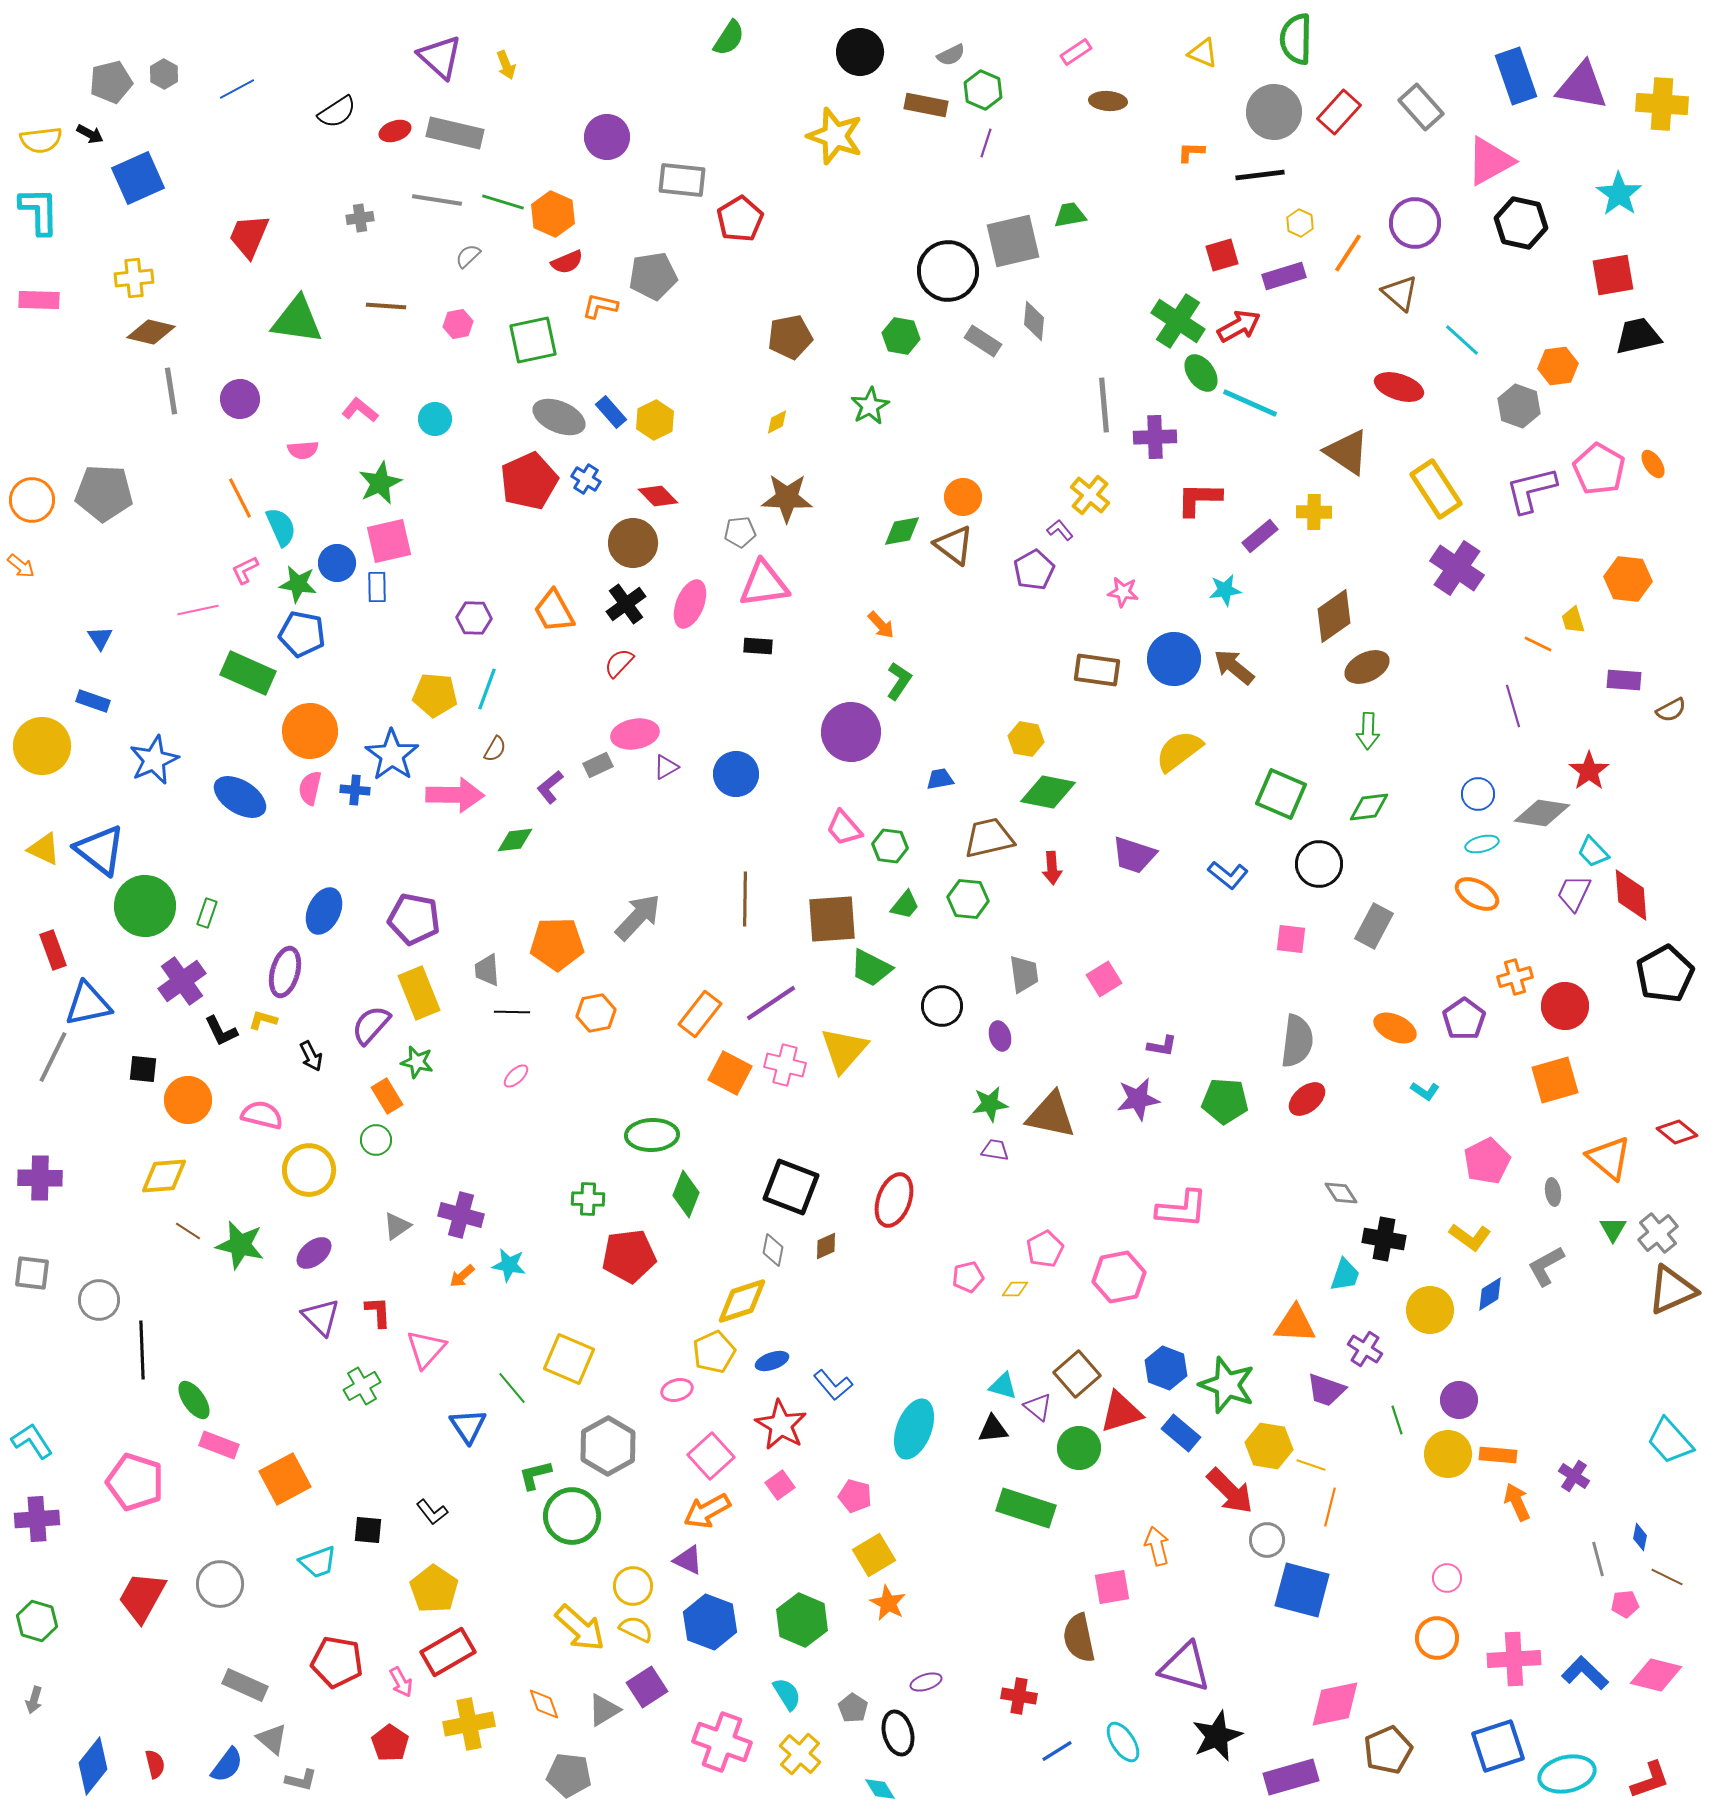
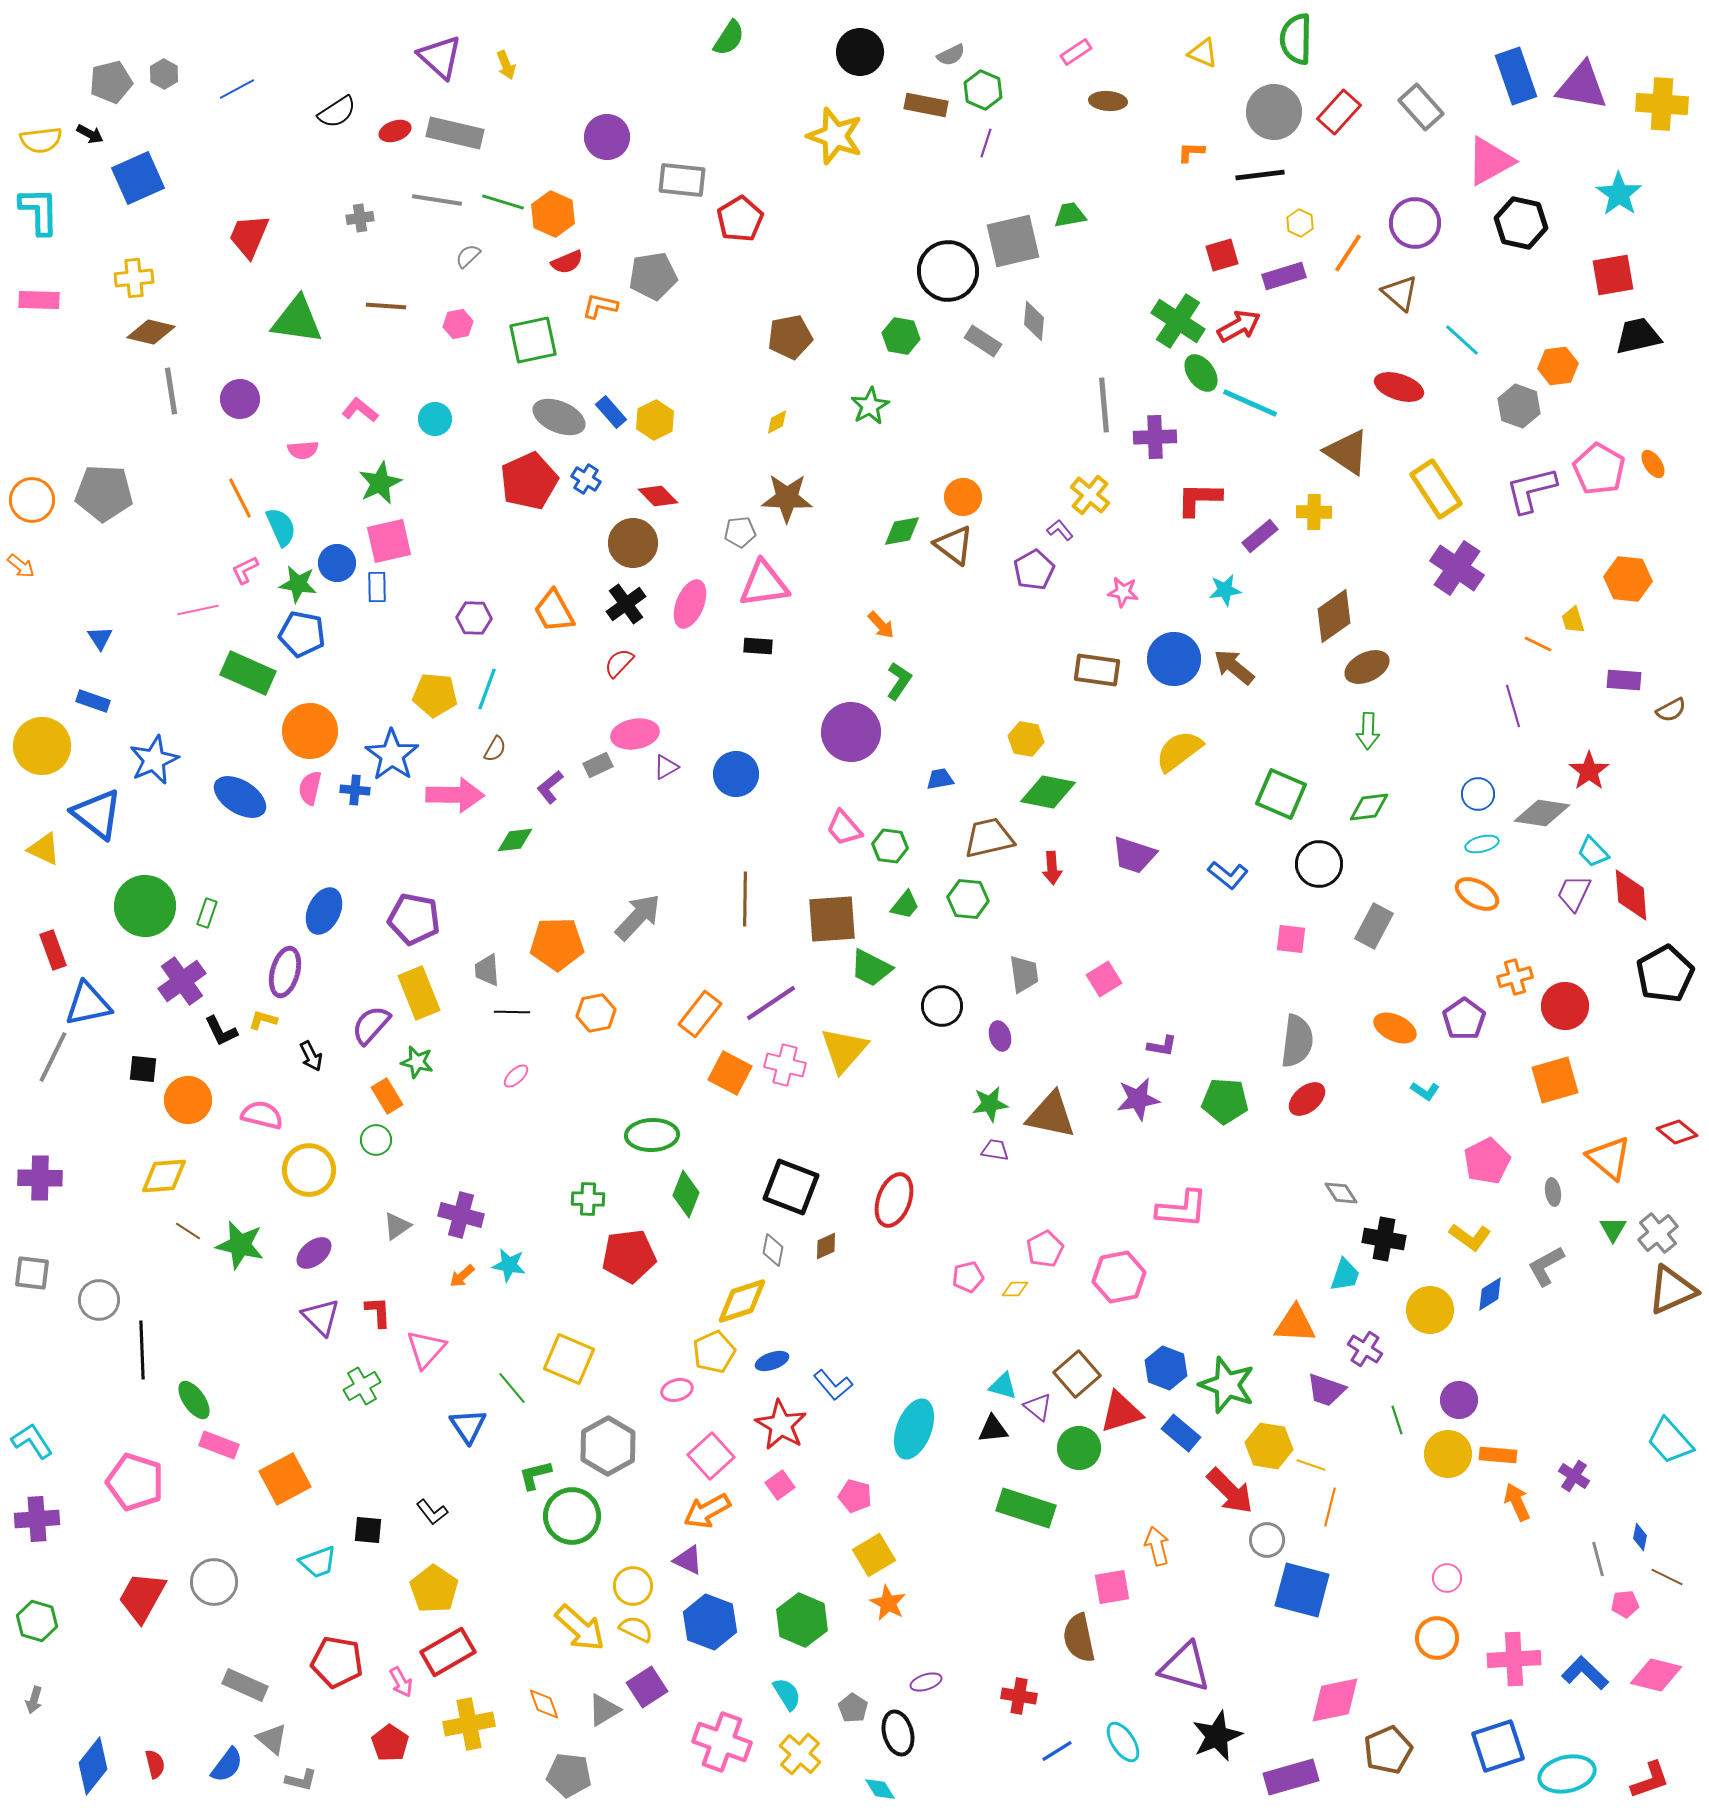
blue triangle at (100, 850): moved 3 px left, 36 px up
gray circle at (220, 1584): moved 6 px left, 2 px up
pink diamond at (1335, 1704): moved 4 px up
